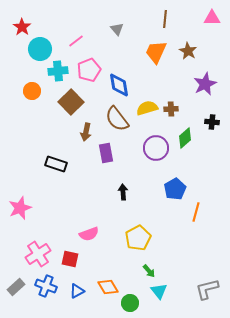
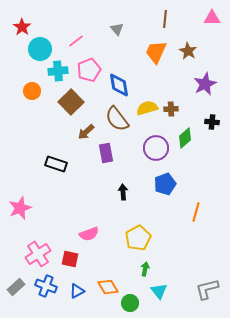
brown arrow: rotated 36 degrees clockwise
blue pentagon: moved 10 px left, 5 px up; rotated 10 degrees clockwise
green arrow: moved 4 px left, 2 px up; rotated 128 degrees counterclockwise
